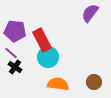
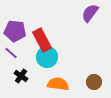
cyan circle: moved 1 px left
black cross: moved 6 px right, 9 px down
